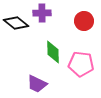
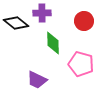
green diamond: moved 9 px up
pink pentagon: rotated 10 degrees clockwise
purple trapezoid: moved 4 px up
